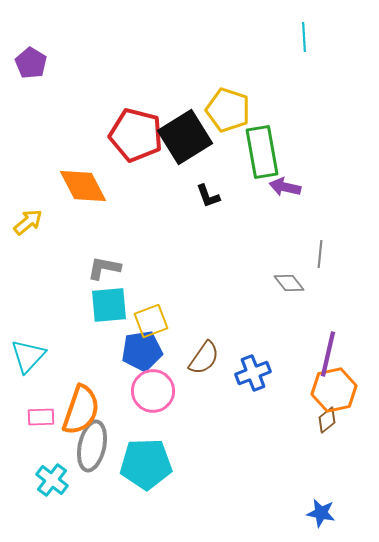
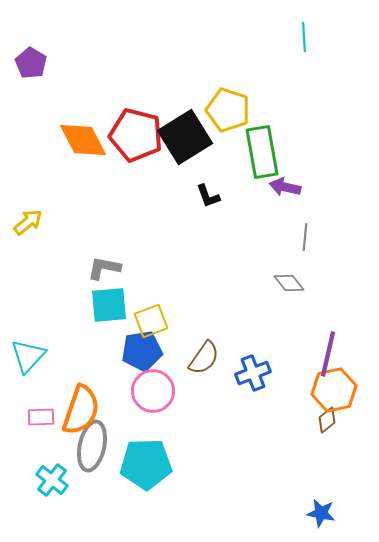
orange diamond: moved 46 px up
gray line: moved 15 px left, 17 px up
